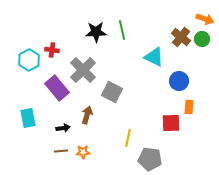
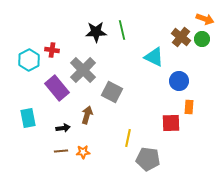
gray pentagon: moved 2 px left
